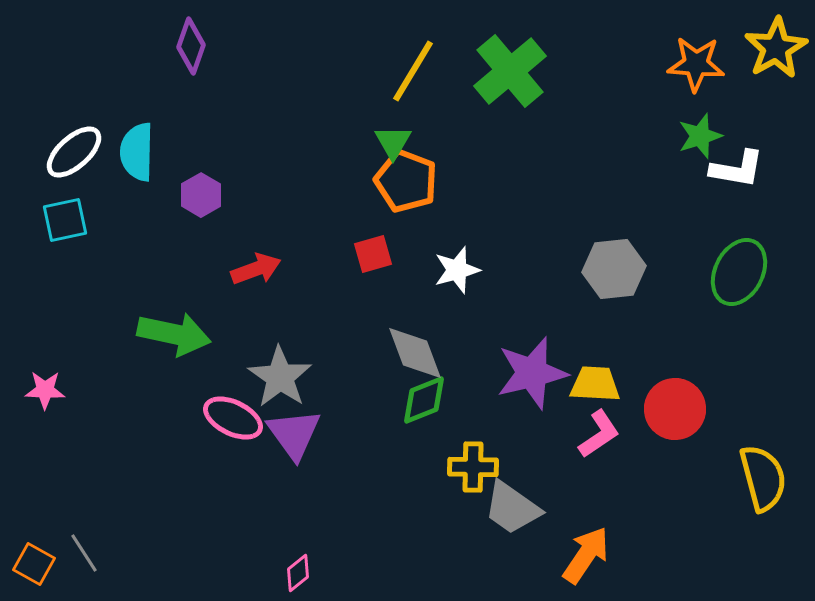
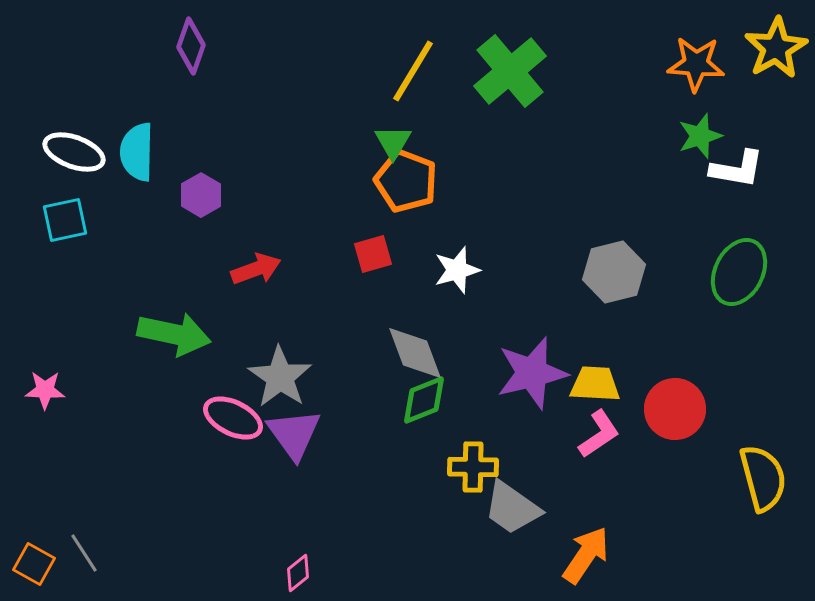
white ellipse: rotated 62 degrees clockwise
gray hexagon: moved 3 px down; rotated 8 degrees counterclockwise
